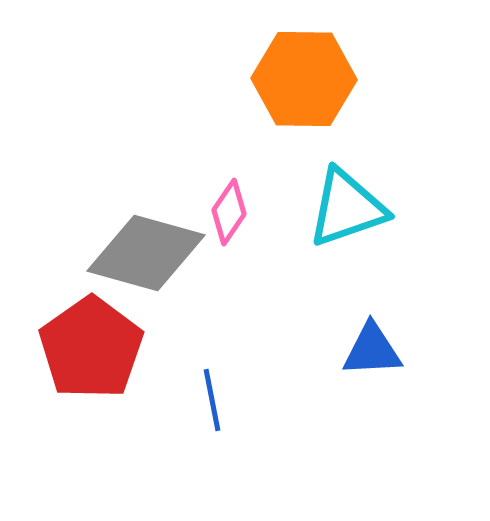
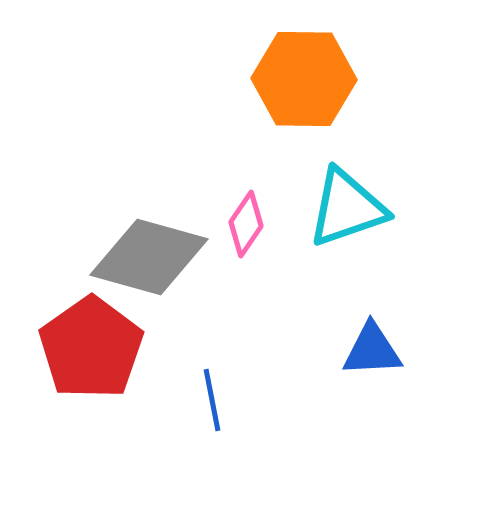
pink diamond: moved 17 px right, 12 px down
gray diamond: moved 3 px right, 4 px down
